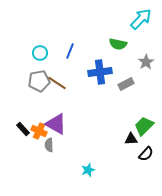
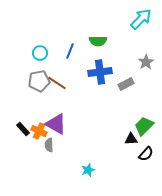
green semicircle: moved 20 px left, 3 px up; rotated 12 degrees counterclockwise
